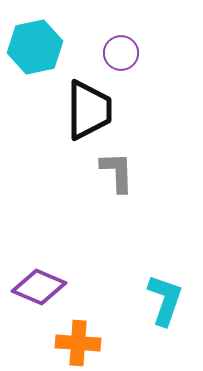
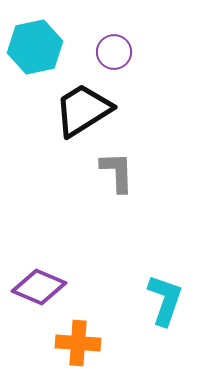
purple circle: moved 7 px left, 1 px up
black trapezoid: moved 6 px left; rotated 122 degrees counterclockwise
